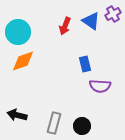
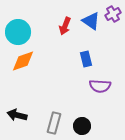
blue rectangle: moved 1 px right, 5 px up
